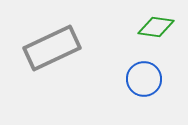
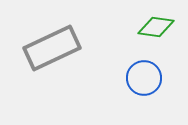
blue circle: moved 1 px up
